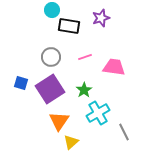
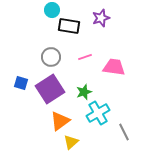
green star: moved 2 px down; rotated 14 degrees clockwise
orange triangle: moved 1 px right; rotated 20 degrees clockwise
